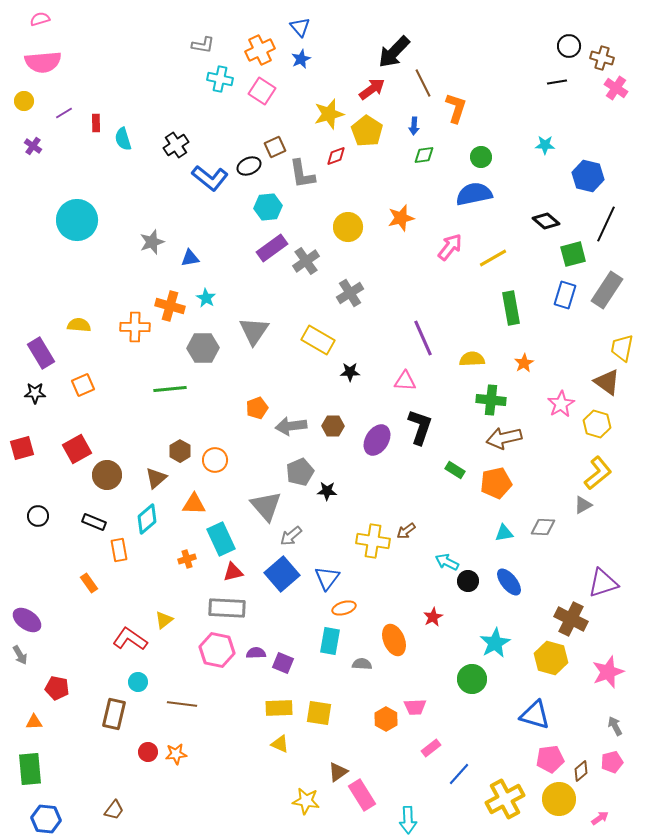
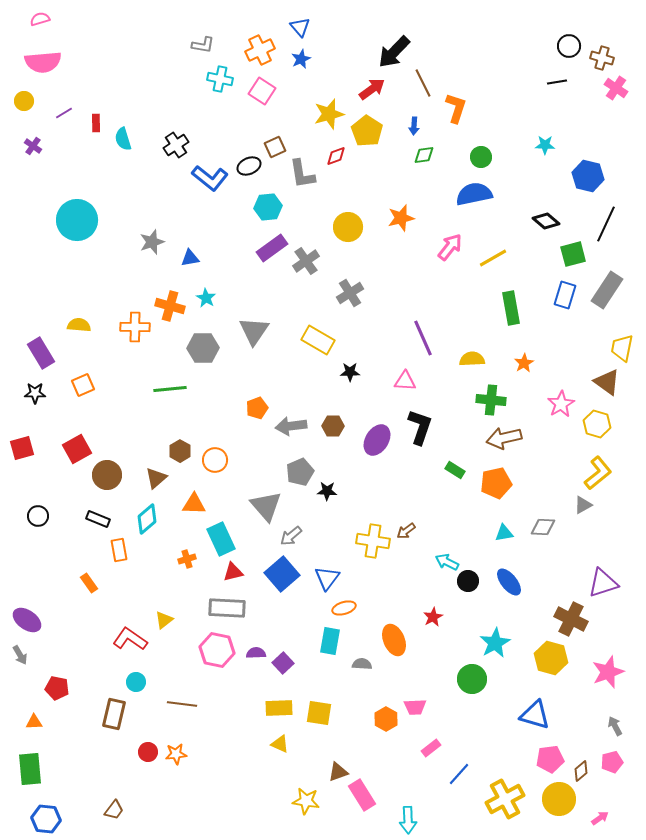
black rectangle at (94, 522): moved 4 px right, 3 px up
purple square at (283, 663): rotated 25 degrees clockwise
cyan circle at (138, 682): moved 2 px left
brown triangle at (338, 772): rotated 15 degrees clockwise
